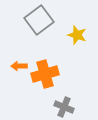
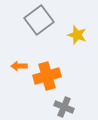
orange cross: moved 2 px right, 2 px down
